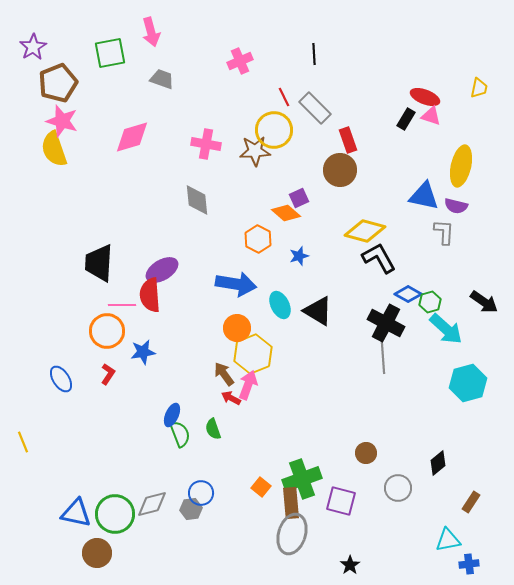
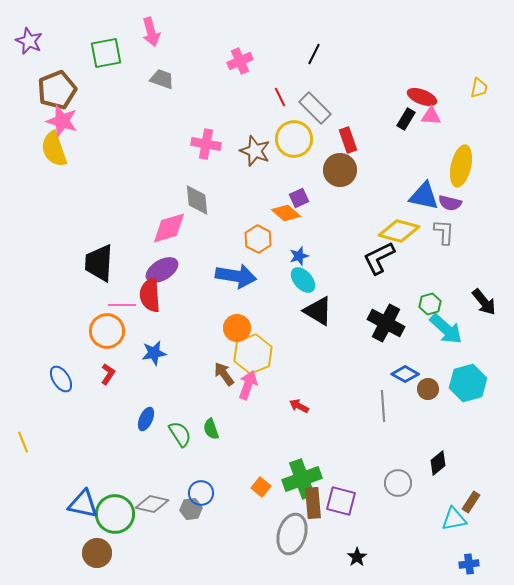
purple star at (33, 47): moved 4 px left, 6 px up; rotated 16 degrees counterclockwise
green square at (110, 53): moved 4 px left
black line at (314, 54): rotated 30 degrees clockwise
brown pentagon at (58, 83): moved 1 px left, 7 px down
red line at (284, 97): moved 4 px left
red ellipse at (425, 97): moved 3 px left
pink triangle at (431, 116): rotated 15 degrees counterclockwise
yellow circle at (274, 130): moved 20 px right, 9 px down
pink diamond at (132, 137): moved 37 px right, 91 px down
brown star at (255, 151): rotated 24 degrees clockwise
purple semicircle at (456, 206): moved 6 px left, 3 px up
yellow diamond at (365, 231): moved 34 px right
black L-shape at (379, 258): rotated 87 degrees counterclockwise
blue arrow at (236, 284): moved 8 px up
blue diamond at (408, 294): moved 3 px left, 80 px down
green hexagon at (430, 302): moved 2 px down
black arrow at (484, 302): rotated 16 degrees clockwise
cyan ellipse at (280, 305): moved 23 px right, 25 px up; rotated 16 degrees counterclockwise
blue star at (143, 352): moved 11 px right, 1 px down
gray line at (383, 358): moved 48 px down
red arrow at (231, 398): moved 68 px right, 8 px down
blue ellipse at (172, 415): moved 26 px left, 4 px down
green semicircle at (213, 429): moved 2 px left
green semicircle at (180, 434): rotated 12 degrees counterclockwise
brown circle at (366, 453): moved 62 px right, 64 px up
gray circle at (398, 488): moved 5 px up
brown rectangle at (291, 503): moved 22 px right
gray diamond at (152, 504): rotated 28 degrees clockwise
blue triangle at (76, 513): moved 7 px right, 9 px up
cyan triangle at (448, 540): moved 6 px right, 21 px up
black star at (350, 565): moved 7 px right, 8 px up
